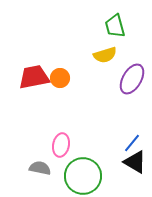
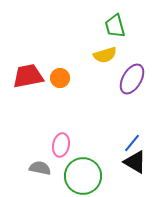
red trapezoid: moved 6 px left, 1 px up
